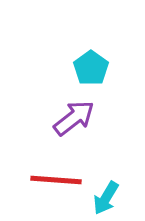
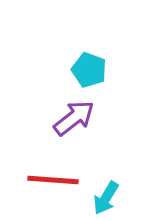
cyan pentagon: moved 2 px left, 2 px down; rotated 16 degrees counterclockwise
red line: moved 3 px left
